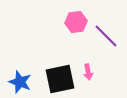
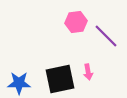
blue star: moved 1 px left, 1 px down; rotated 20 degrees counterclockwise
